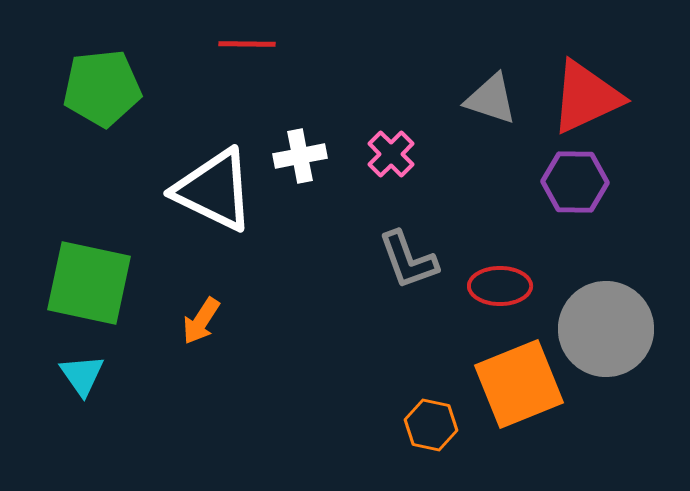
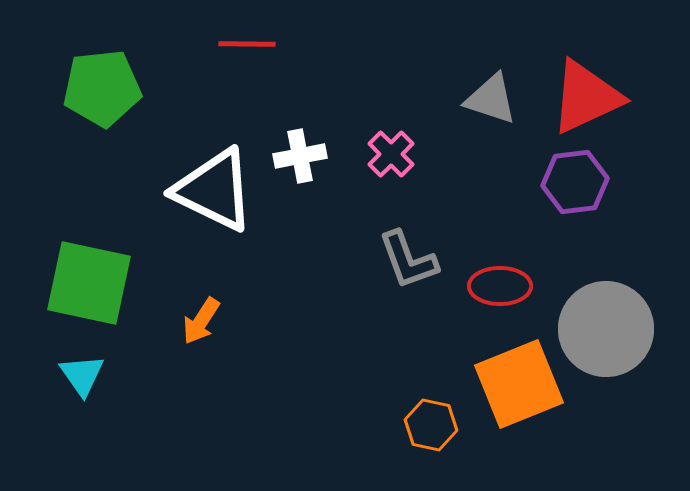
purple hexagon: rotated 8 degrees counterclockwise
